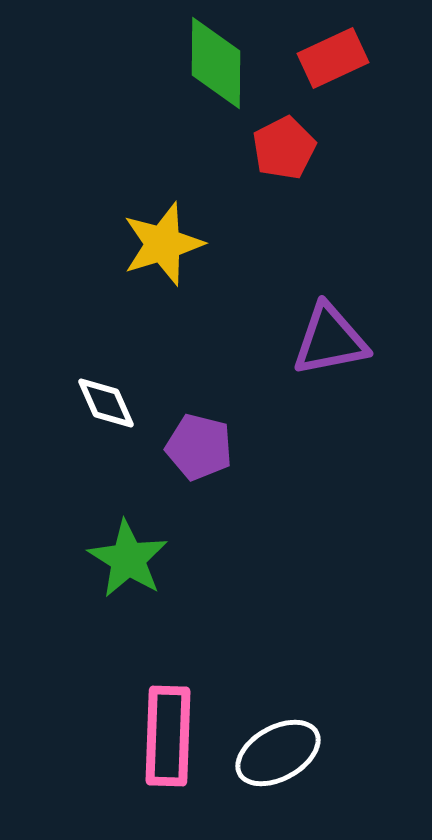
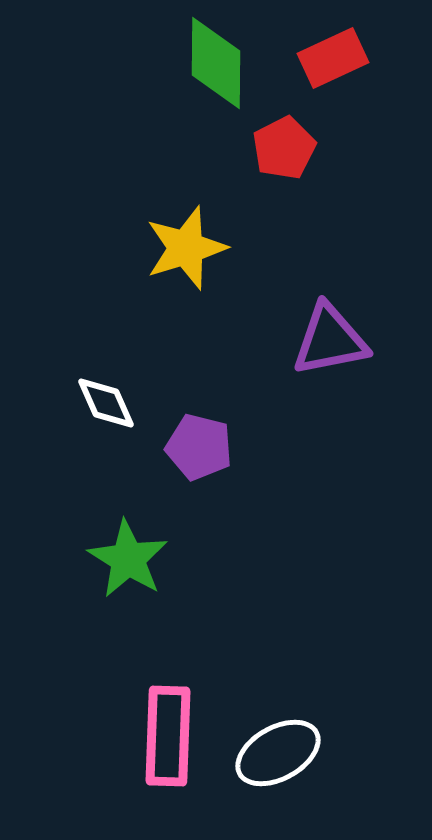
yellow star: moved 23 px right, 4 px down
